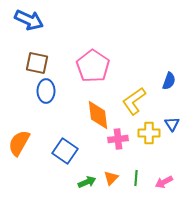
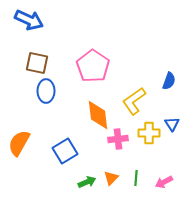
blue square: rotated 25 degrees clockwise
